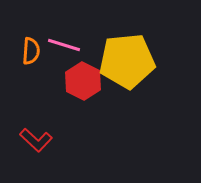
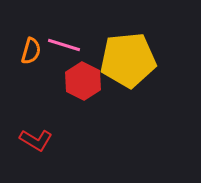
orange semicircle: rotated 12 degrees clockwise
yellow pentagon: moved 1 px right, 1 px up
red L-shape: rotated 12 degrees counterclockwise
